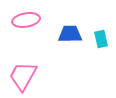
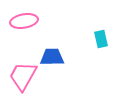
pink ellipse: moved 2 px left, 1 px down
blue trapezoid: moved 18 px left, 23 px down
